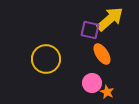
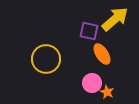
yellow arrow: moved 5 px right
purple square: moved 1 px left, 1 px down
